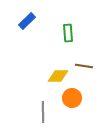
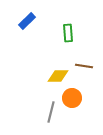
gray line: moved 8 px right; rotated 15 degrees clockwise
